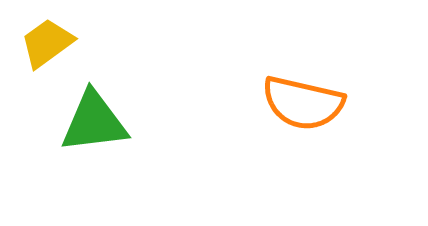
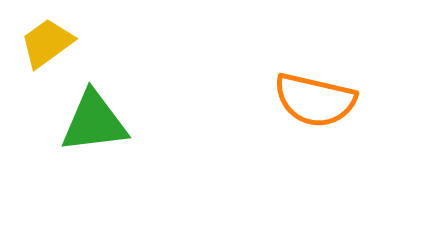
orange semicircle: moved 12 px right, 3 px up
